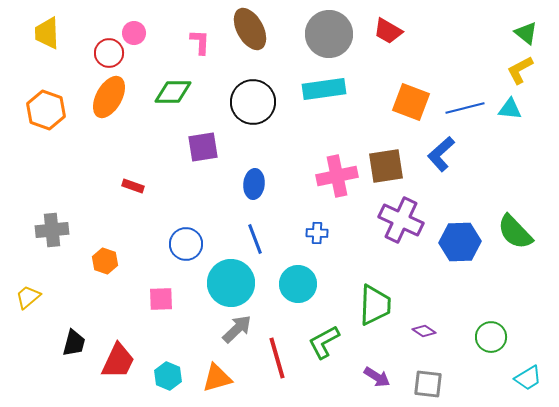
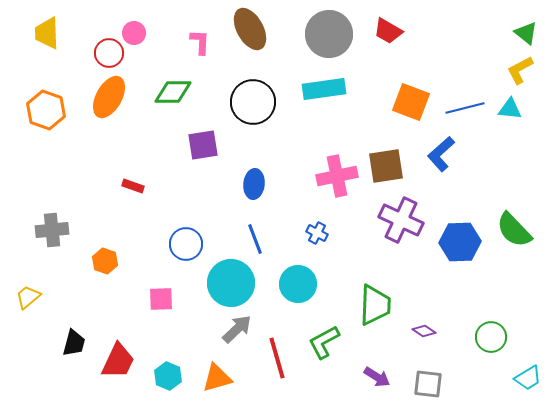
purple square at (203, 147): moved 2 px up
green semicircle at (515, 232): moved 1 px left, 2 px up
blue cross at (317, 233): rotated 25 degrees clockwise
